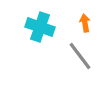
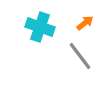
orange arrow: rotated 60 degrees clockwise
